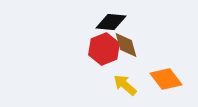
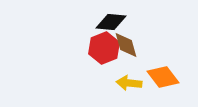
red hexagon: moved 1 px up
orange diamond: moved 3 px left, 2 px up
yellow arrow: moved 4 px right, 2 px up; rotated 35 degrees counterclockwise
